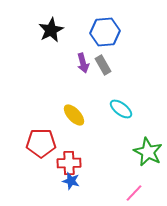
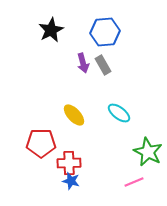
cyan ellipse: moved 2 px left, 4 px down
pink line: moved 11 px up; rotated 24 degrees clockwise
